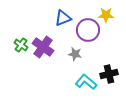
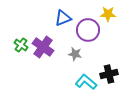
yellow star: moved 2 px right, 1 px up
